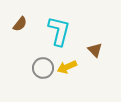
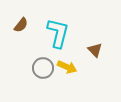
brown semicircle: moved 1 px right, 1 px down
cyan L-shape: moved 1 px left, 2 px down
yellow arrow: rotated 132 degrees counterclockwise
